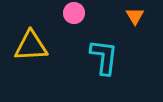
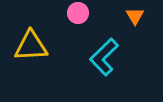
pink circle: moved 4 px right
cyan L-shape: rotated 141 degrees counterclockwise
